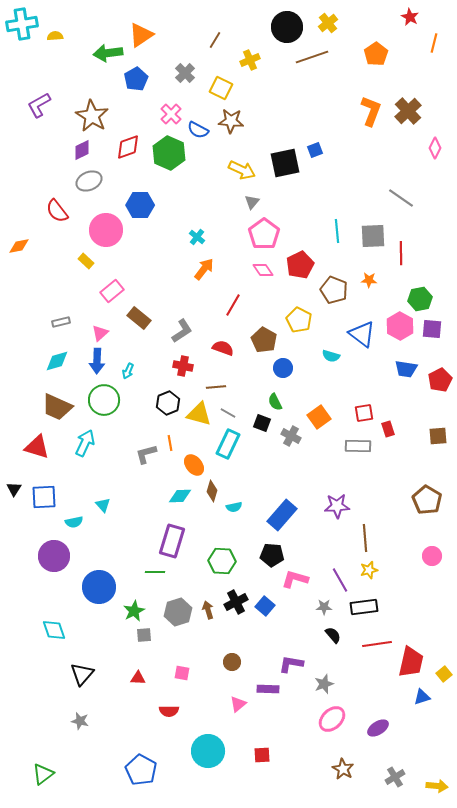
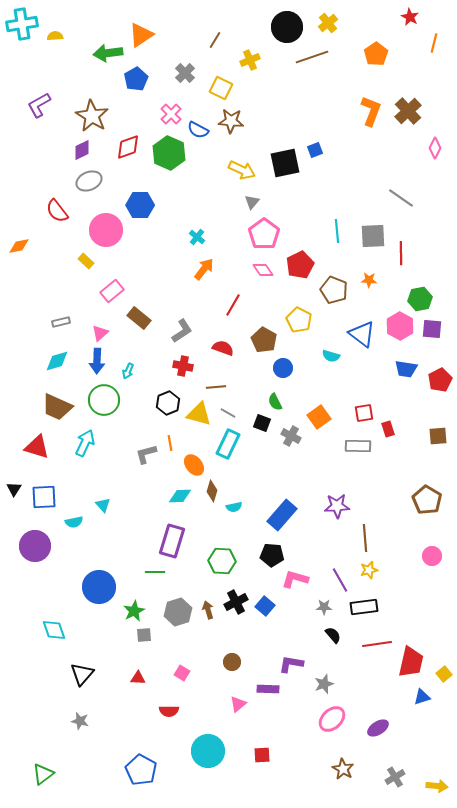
purple circle at (54, 556): moved 19 px left, 10 px up
pink square at (182, 673): rotated 21 degrees clockwise
